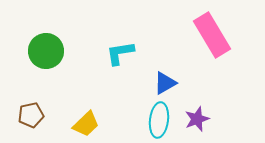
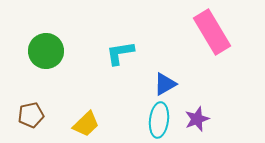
pink rectangle: moved 3 px up
blue triangle: moved 1 px down
